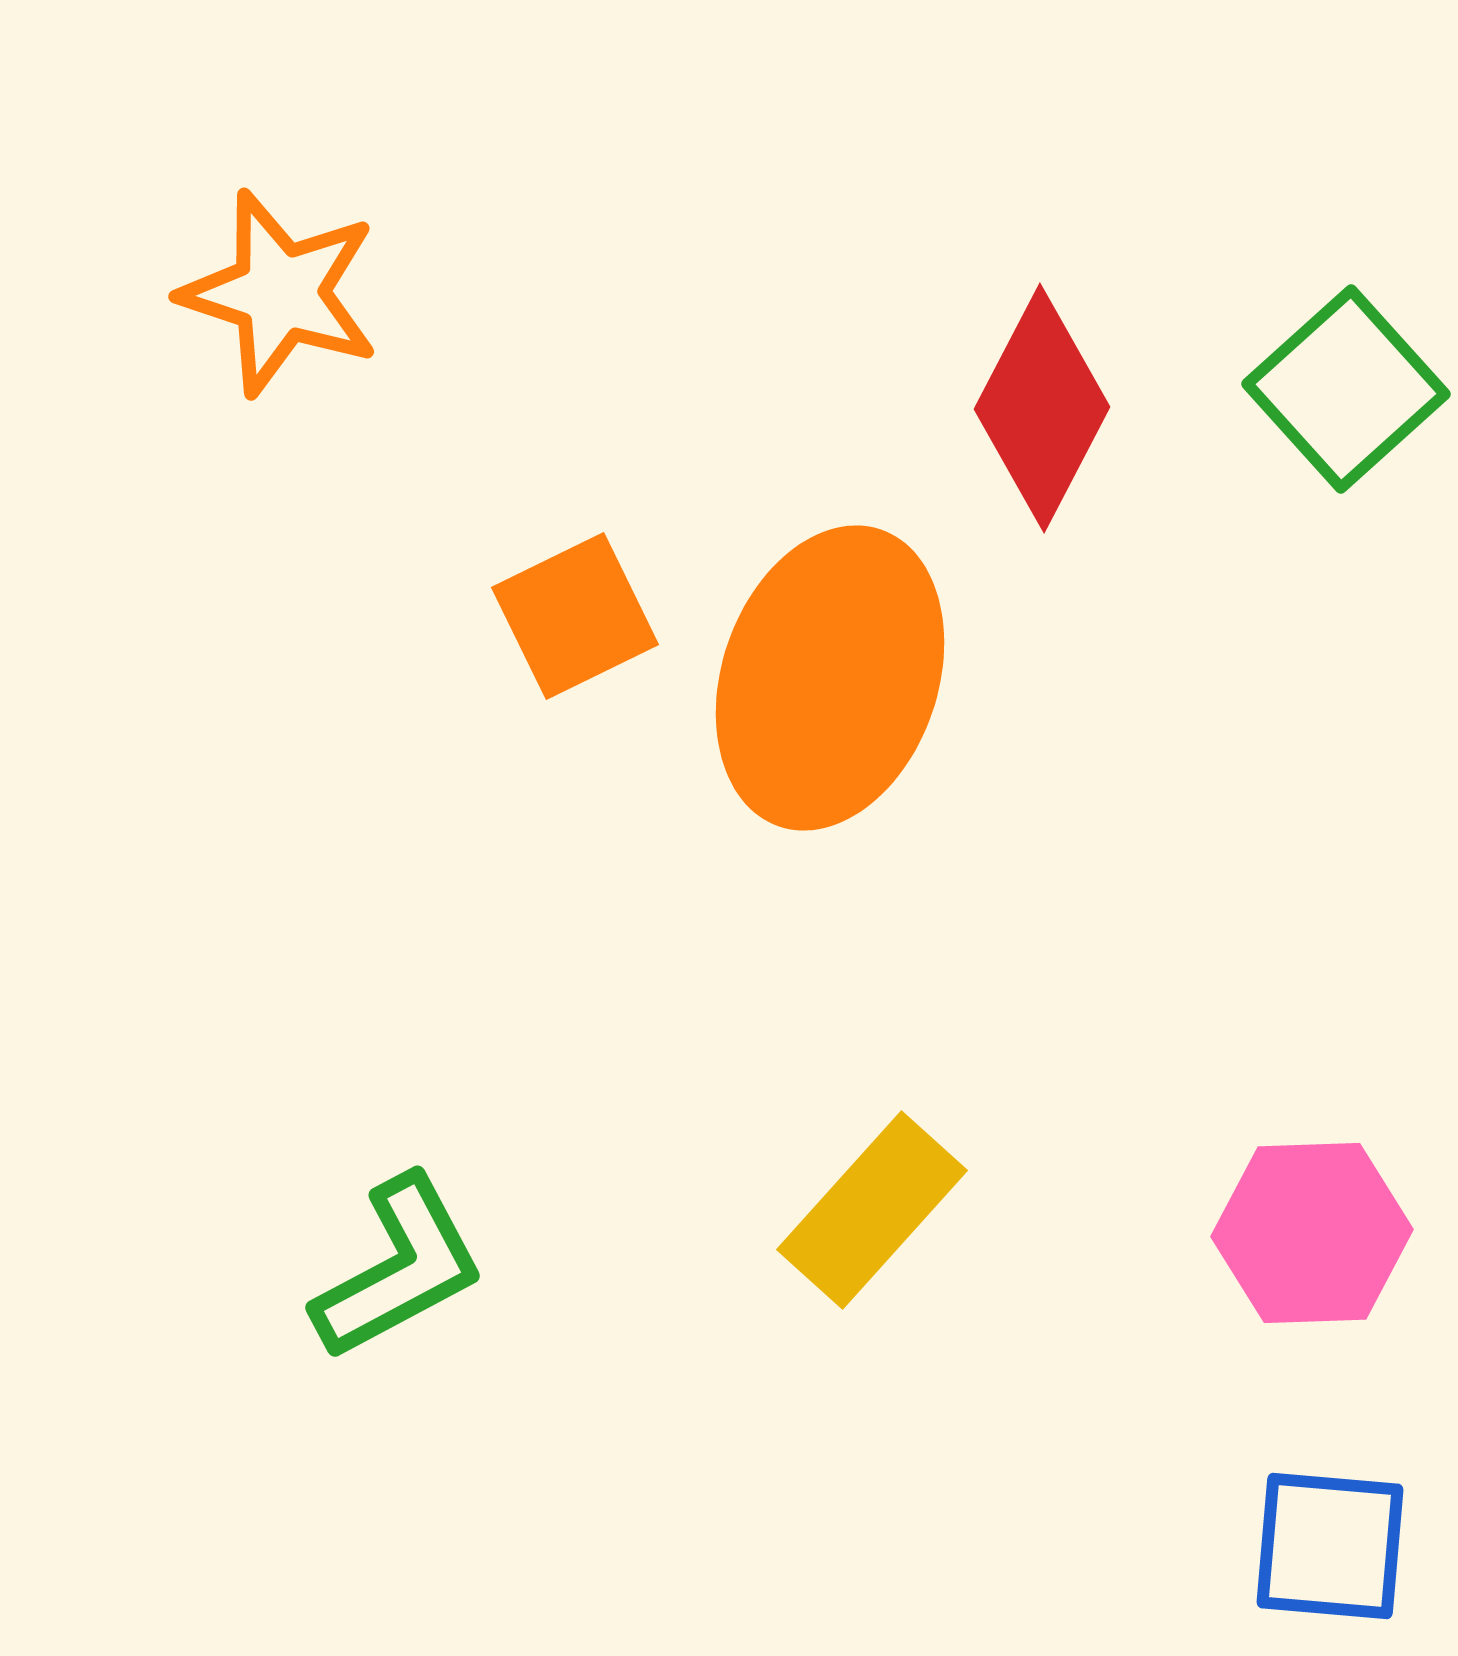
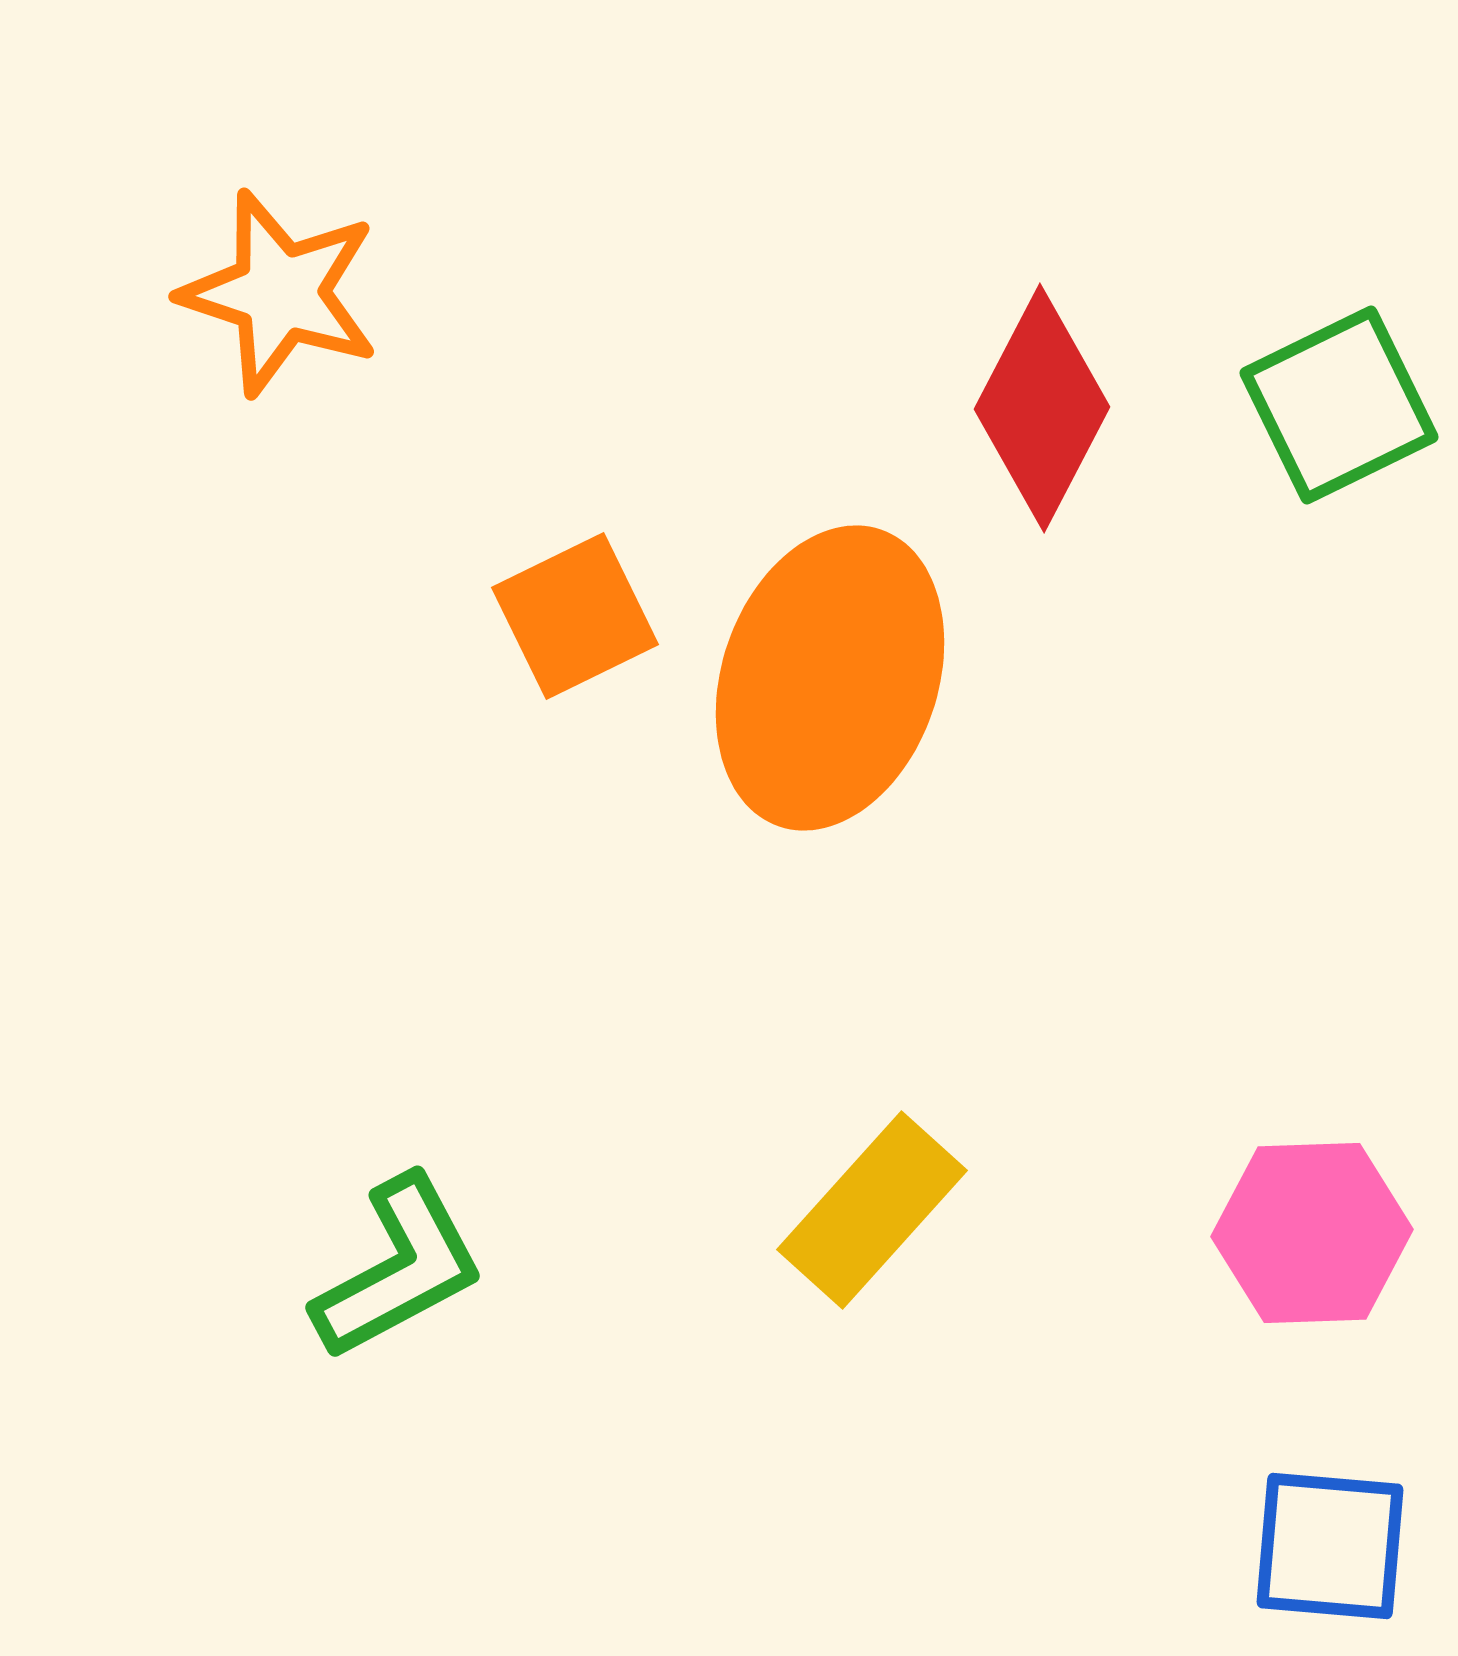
green square: moved 7 px left, 16 px down; rotated 16 degrees clockwise
